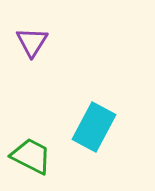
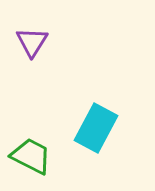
cyan rectangle: moved 2 px right, 1 px down
